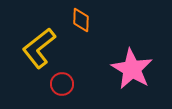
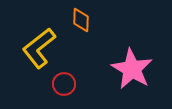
red circle: moved 2 px right
